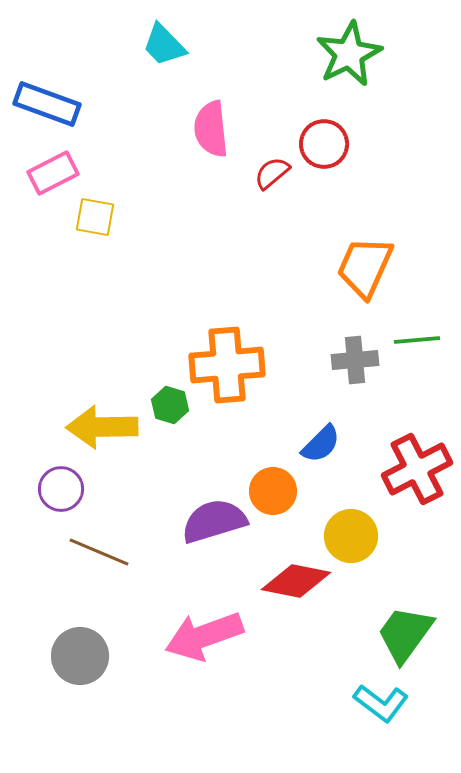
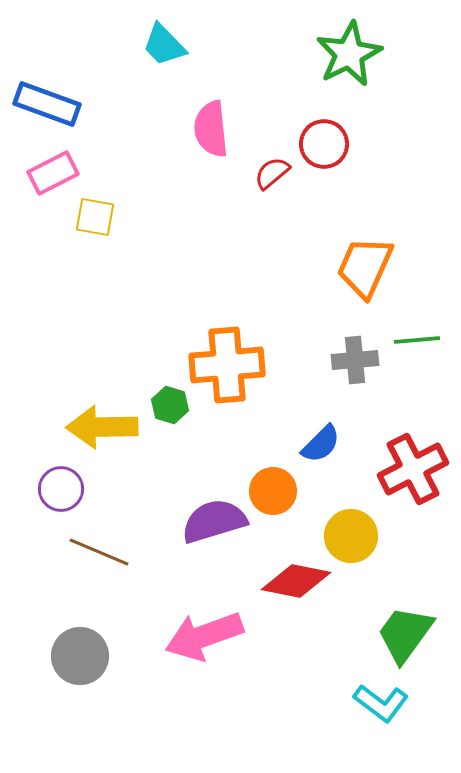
red cross: moved 4 px left
